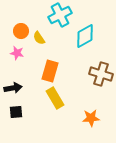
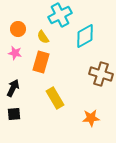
orange circle: moved 3 px left, 2 px up
yellow semicircle: moved 4 px right, 1 px up
pink star: moved 2 px left
orange rectangle: moved 9 px left, 9 px up
black arrow: rotated 54 degrees counterclockwise
black square: moved 2 px left, 2 px down
